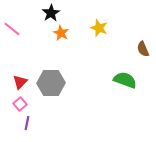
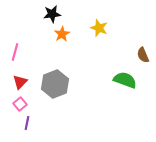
black star: moved 1 px right, 1 px down; rotated 24 degrees clockwise
pink line: moved 3 px right, 23 px down; rotated 66 degrees clockwise
orange star: moved 1 px right, 1 px down; rotated 14 degrees clockwise
brown semicircle: moved 6 px down
gray hexagon: moved 4 px right, 1 px down; rotated 20 degrees counterclockwise
